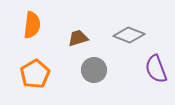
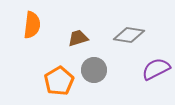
gray diamond: rotated 12 degrees counterclockwise
purple semicircle: rotated 84 degrees clockwise
orange pentagon: moved 24 px right, 7 px down
